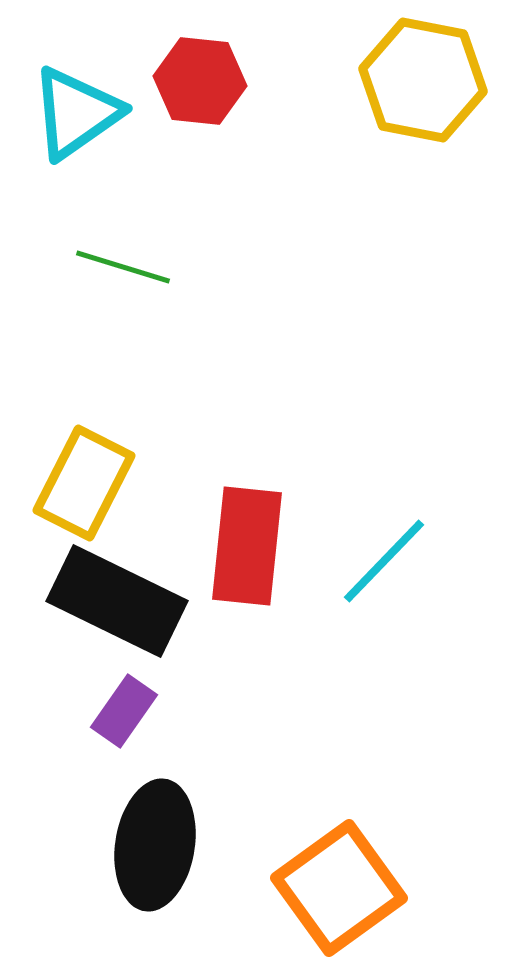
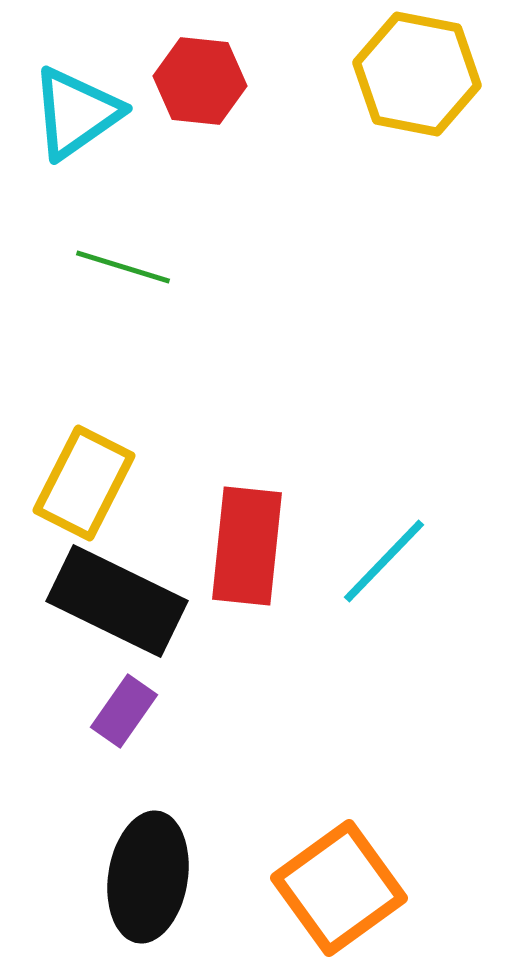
yellow hexagon: moved 6 px left, 6 px up
black ellipse: moved 7 px left, 32 px down
